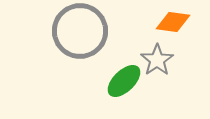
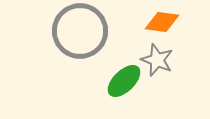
orange diamond: moved 11 px left
gray star: rotated 16 degrees counterclockwise
